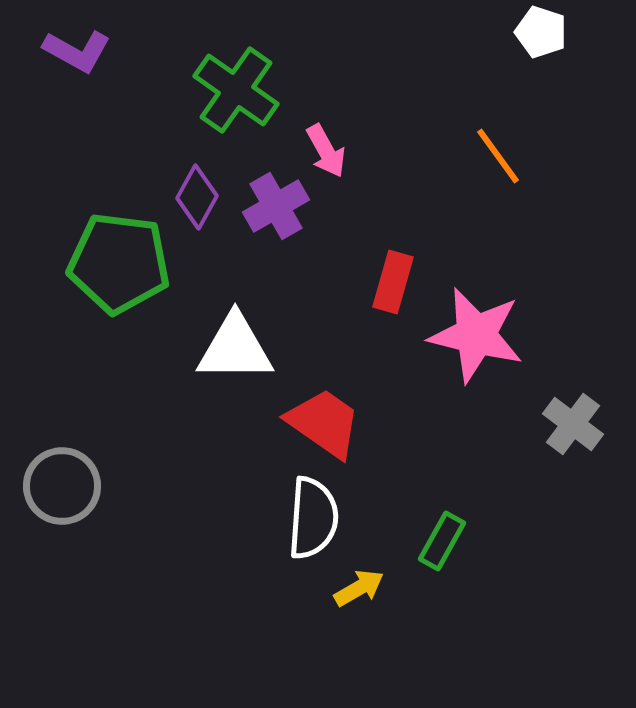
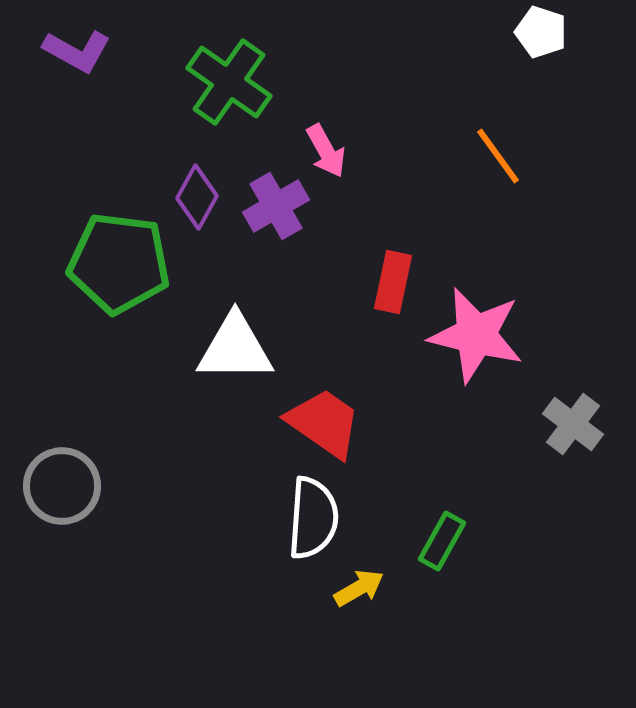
green cross: moved 7 px left, 8 px up
red rectangle: rotated 4 degrees counterclockwise
